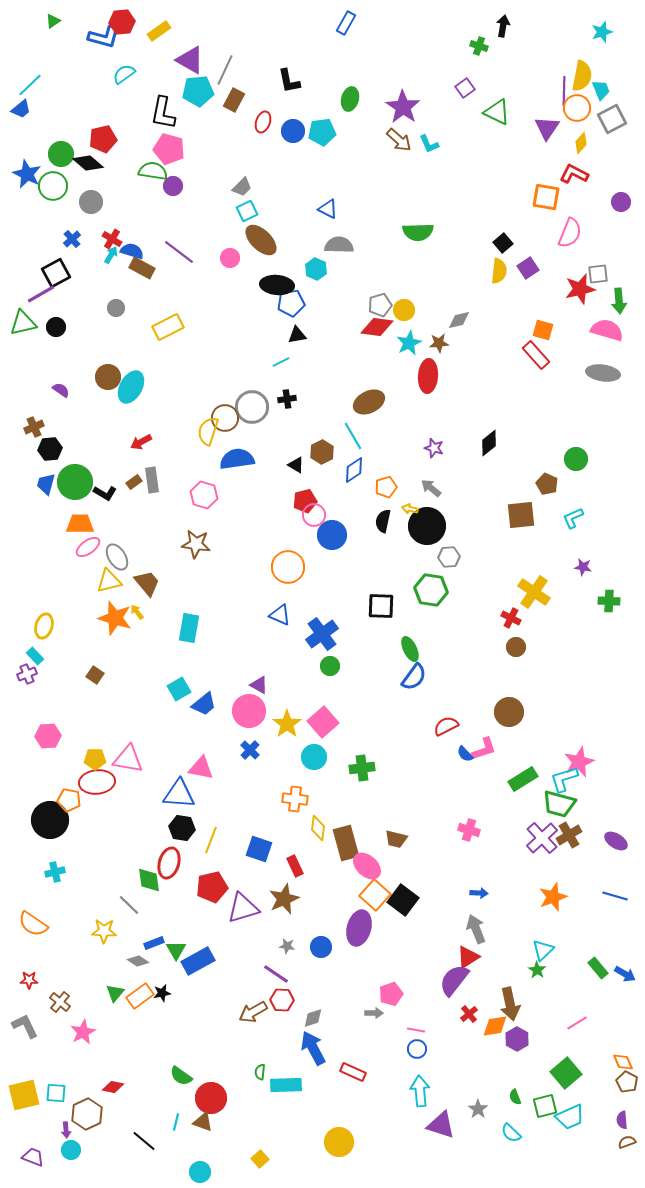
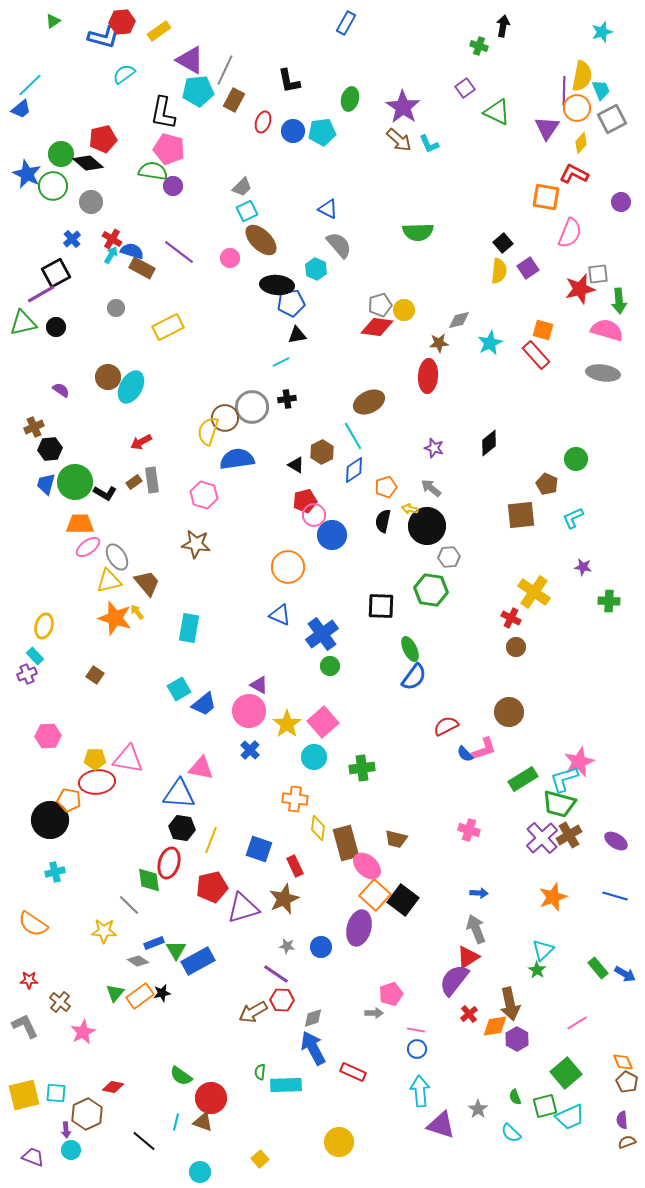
gray semicircle at (339, 245): rotated 48 degrees clockwise
cyan star at (409, 343): moved 81 px right
